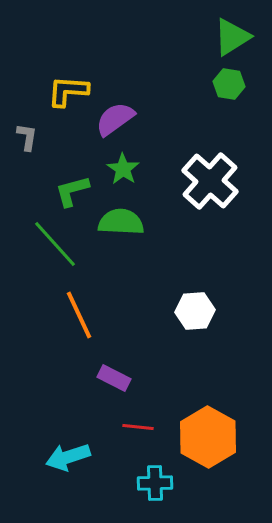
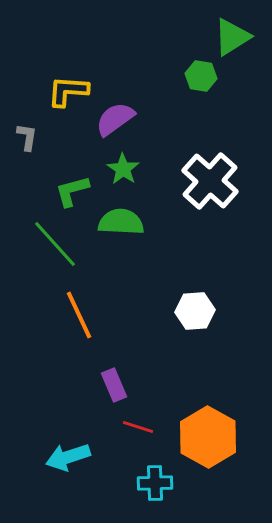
green hexagon: moved 28 px left, 8 px up
purple rectangle: moved 7 px down; rotated 40 degrees clockwise
red line: rotated 12 degrees clockwise
